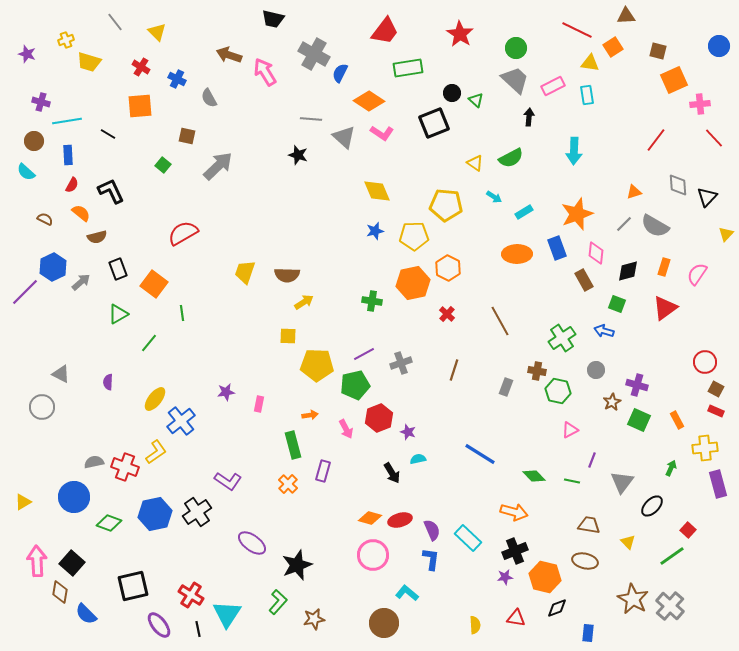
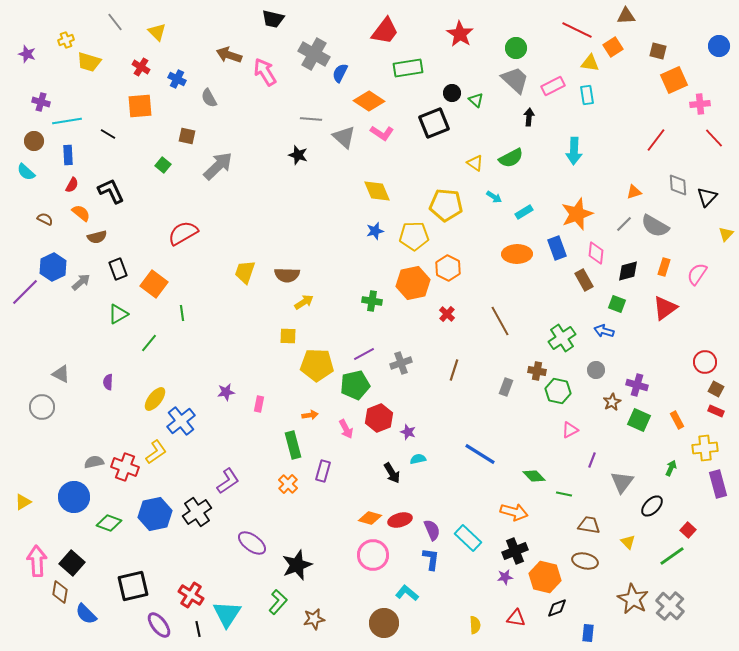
purple L-shape at (228, 481): rotated 68 degrees counterclockwise
green line at (572, 481): moved 8 px left, 13 px down
